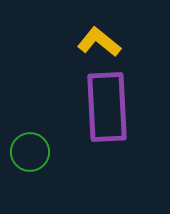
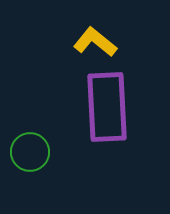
yellow L-shape: moved 4 px left
